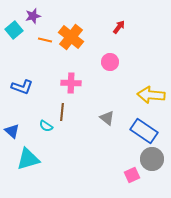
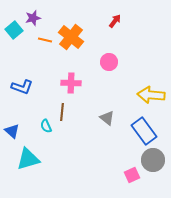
purple star: moved 2 px down
red arrow: moved 4 px left, 6 px up
pink circle: moved 1 px left
cyan semicircle: rotated 32 degrees clockwise
blue rectangle: rotated 20 degrees clockwise
gray circle: moved 1 px right, 1 px down
